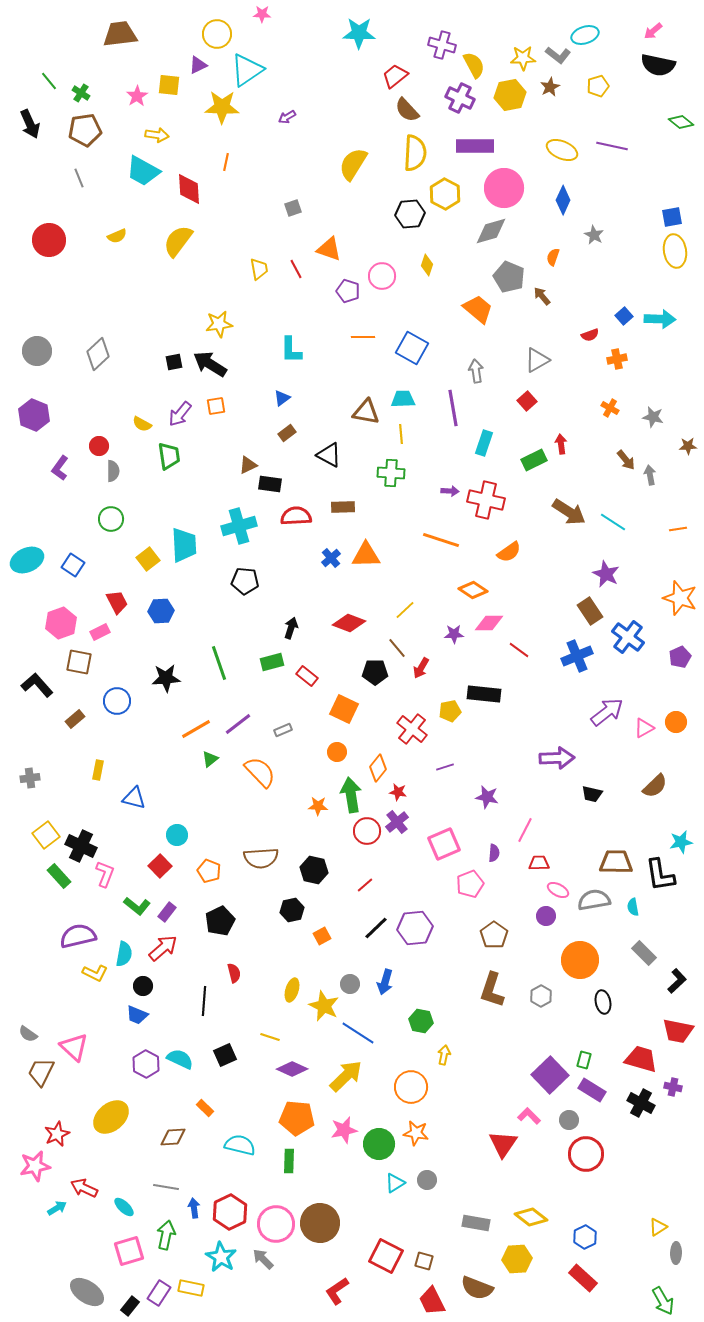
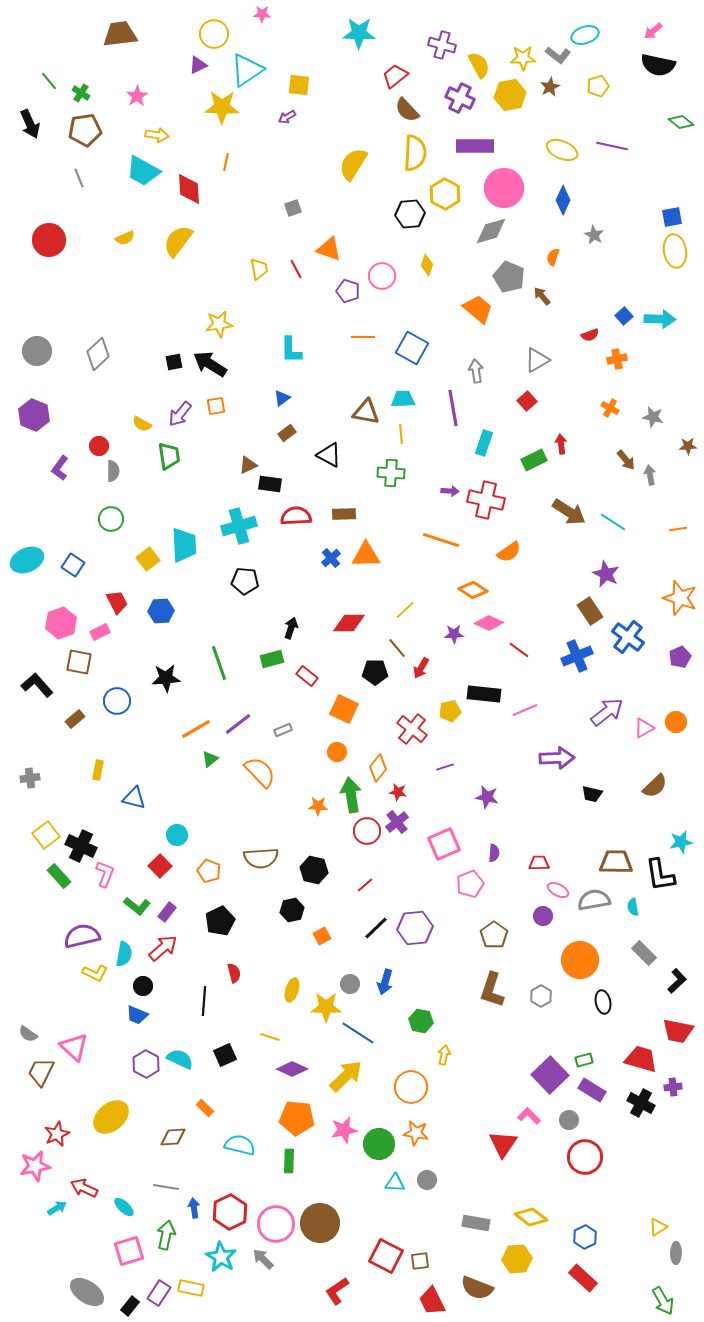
yellow circle at (217, 34): moved 3 px left
yellow semicircle at (474, 65): moved 5 px right
yellow square at (169, 85): moved 130 px right
yellow semicircle at (117, 236): moved 8 px right, 2 px down
brown rectangle at (343, 507): moved 1 px right, 7 px down
red diamond at (349, 623): rotated 20 degrees counterclockwise
pink diamond at (489, 623): rotated 24 degrees clockwise
green rectangle at (272, 662): moved 3 px up
pink line at (525, 830): moved 120 px up; rotated 40 degrees clockwise
purple circle at (546, 916): moved 3 px left
purple semicircle at (78, 936): moved 4 px right
yellow star at (324, 1006): moved 2 px right, 1 px down; rotated 24 degrees counterclockwise
green rectangle at (584, 1060): rotated 60 degrees clockwise
purple cross at (673, 1087): rotated 18 degrees counterclockwise
red circle at (586, 1154): moved 1 px left, 3 px down
cyan triangle at (395, 1183): rotated 35 degrees clockwise
brown square at (424, 1261): moved 4 px left; rotated 24 degrees counterclockwise
